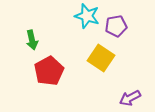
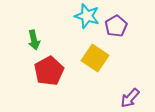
purple pentagon: rotated 20 degrees counterclockwise
green arrow: moved 2 px right
yellow square: moved 6 px left
purple arrow: rotated 20 degrees counterclockwise
